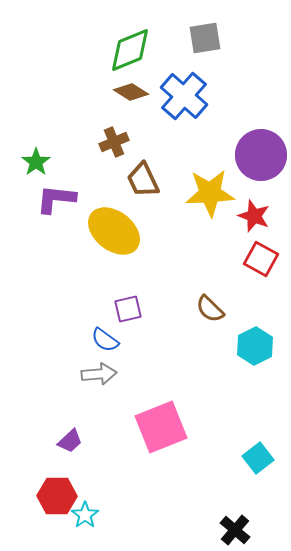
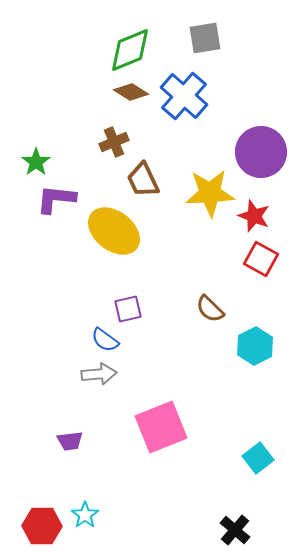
purple circle: moved 3 px up
purple trapezoid: rotated 36 degrees clockwise
red hexagon: moved 15 px left, 30 px down
